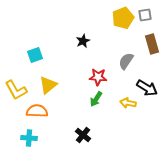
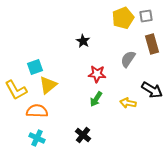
gray square: moved 1 px right, 1 px down
black star: rotated 16 degrees counterclockwise
cyan square: moved 12 px down
gray semicircle: moved 2 px right, 2 px up
red star: moved 1 px left, 3 px up
black arrow: moved 5 px right, 2 px down
cyan cross: moved 8 px right; rotated 21 degrees clockwise
